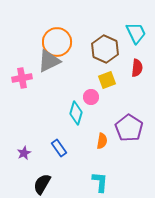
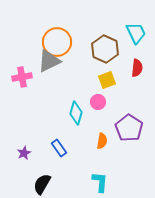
pink cross: moved 1 px up
pink circle: moved 7 px right, 5 px down
